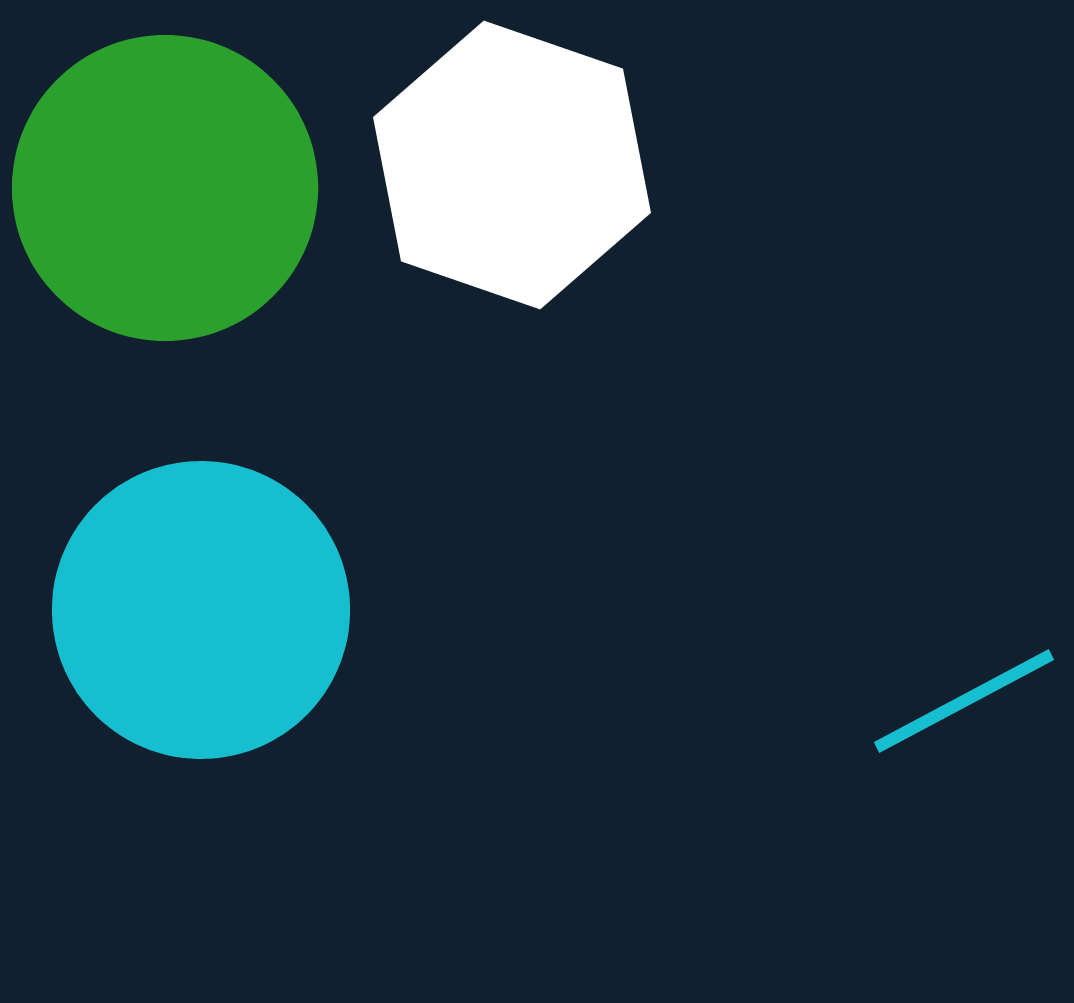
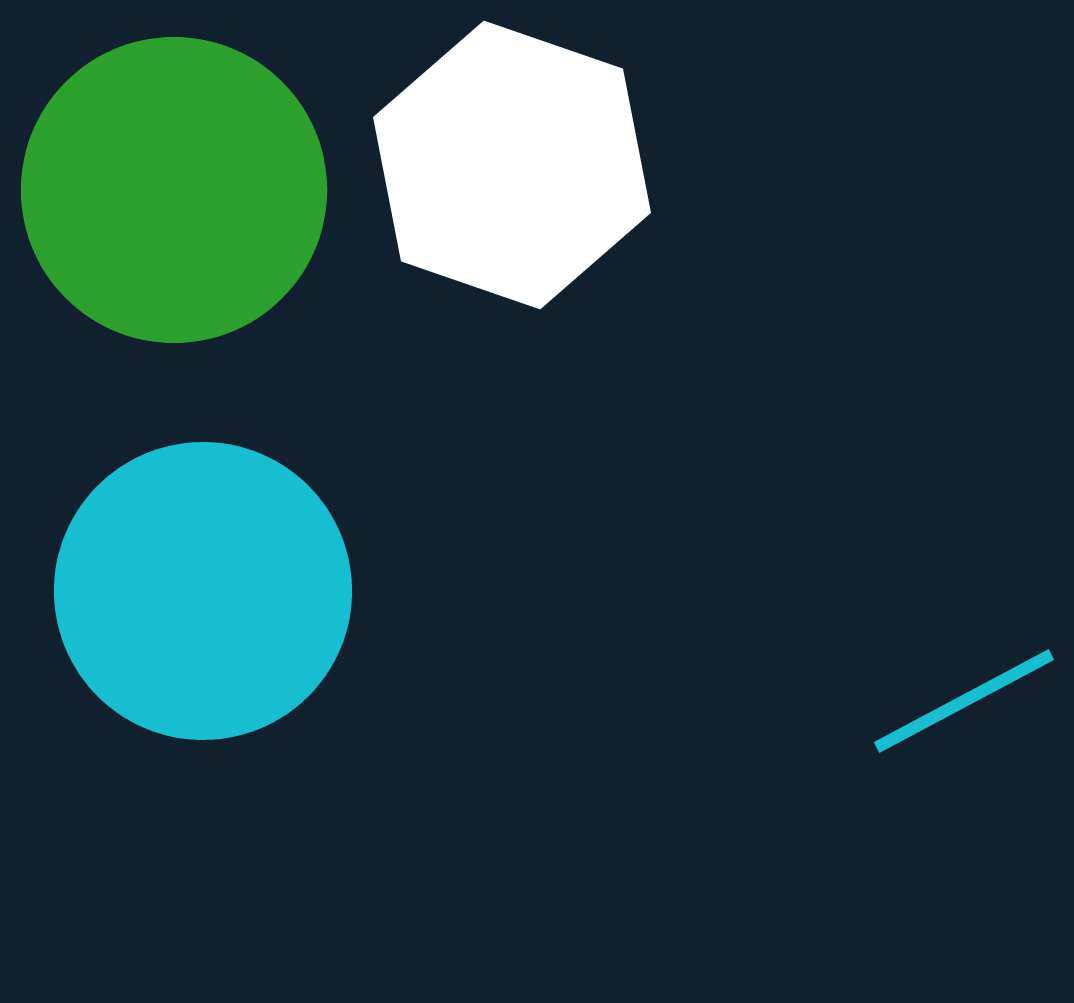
green circle: moved 9 px right, 2 px down
cyan circle: moved 2 px right, 19 px up
